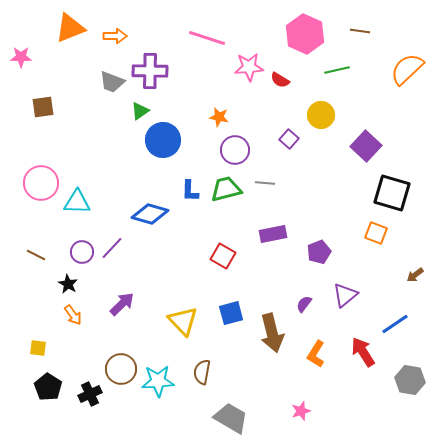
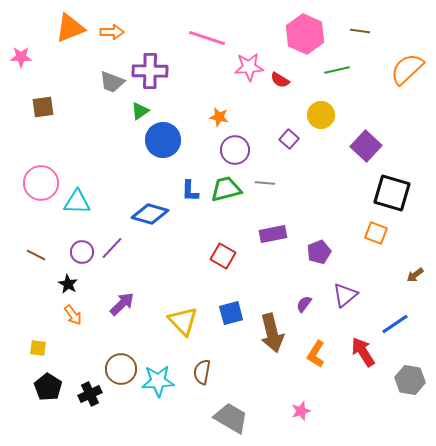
orange arrow at (115, 36): moved 3 px left, 4 px up
